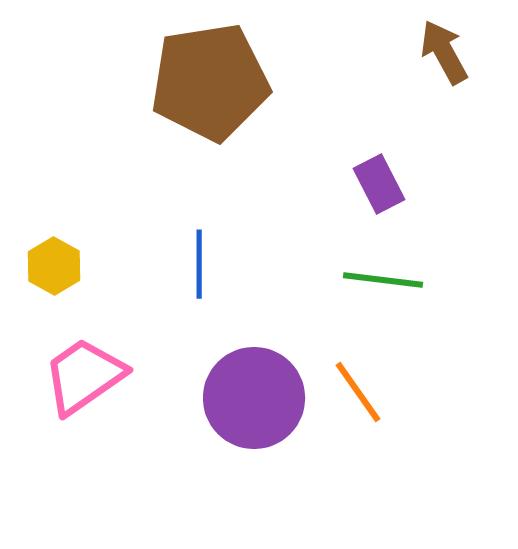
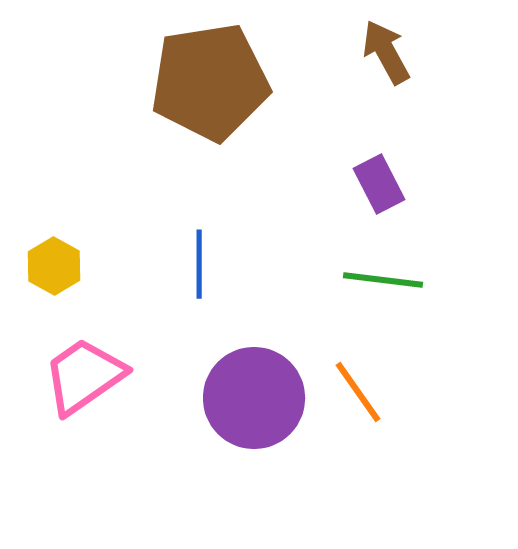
brown arrow: moved 58 px left
